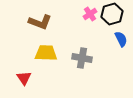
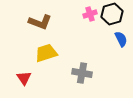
pink cross: rotated 16 degrees clockwise
yellow trapezoid: rotated 20 degrees counterclockwise
gray cross: moved 15 px down
